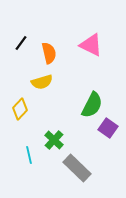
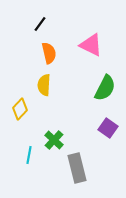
black line: moved 19 px right, 19 px up
yellow semicircle: moved 2 px right, 3 px down; rotated 110 degrees clockwise
green semicircle: moved 13 px right, 17 px up
cyan line: rotated 24 degrees clockwise
gray rectangle: rotated 32 degrees clockwise
